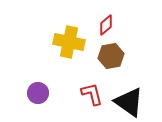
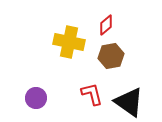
purple circle: moved 2 px left, 5 px down
